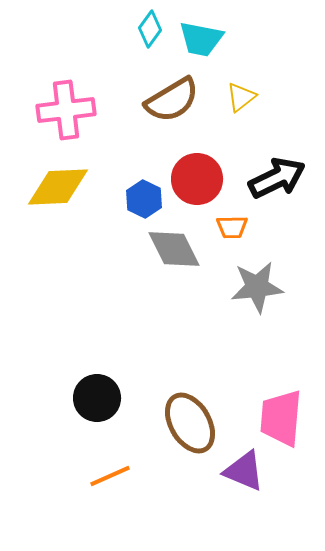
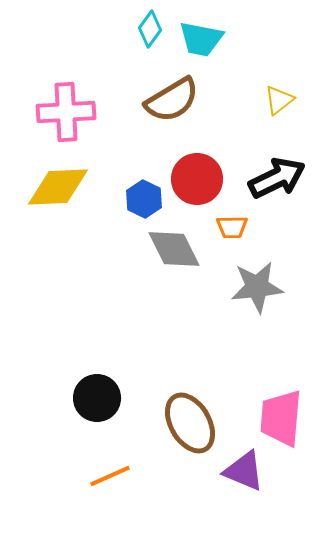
yellow triangle: moved 38 px right, 3 px down
pink cross: moved 2 px down; rotated 4 degrees clockwise
